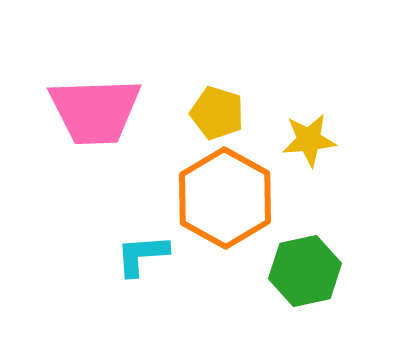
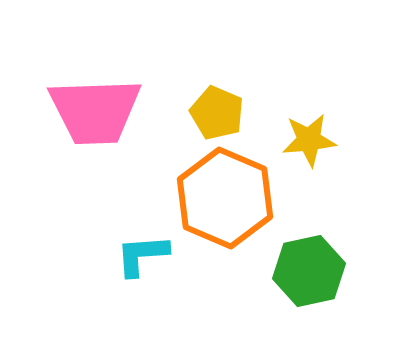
yellow pentagon: rotated 6 degrees clockwise
orange hexagon: rotated 6 degrees counterclockwise
green hexagon: moved 4 px right
